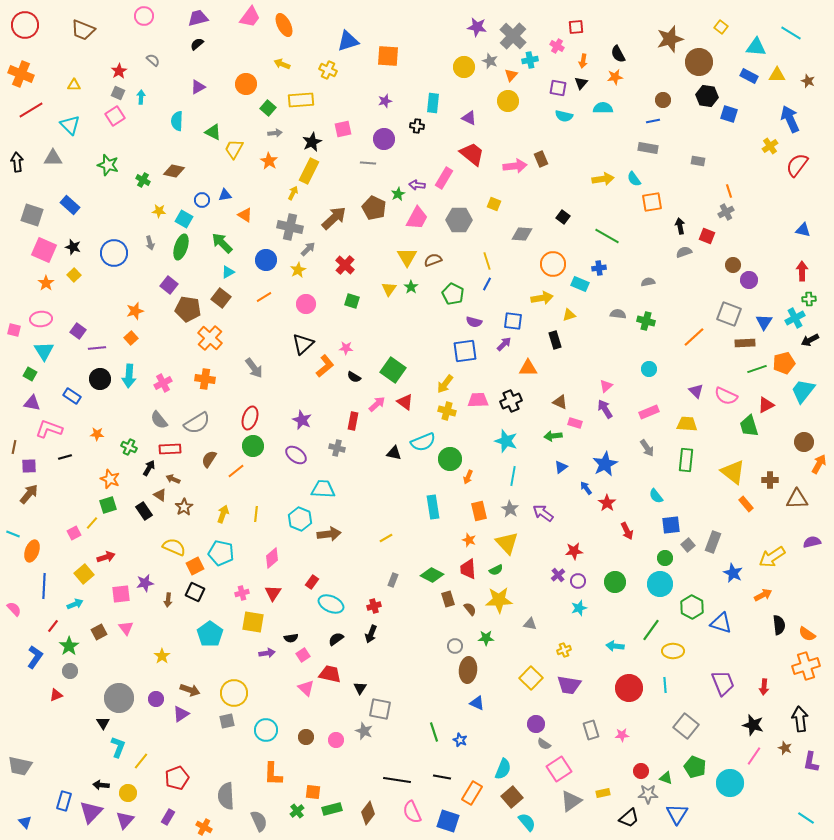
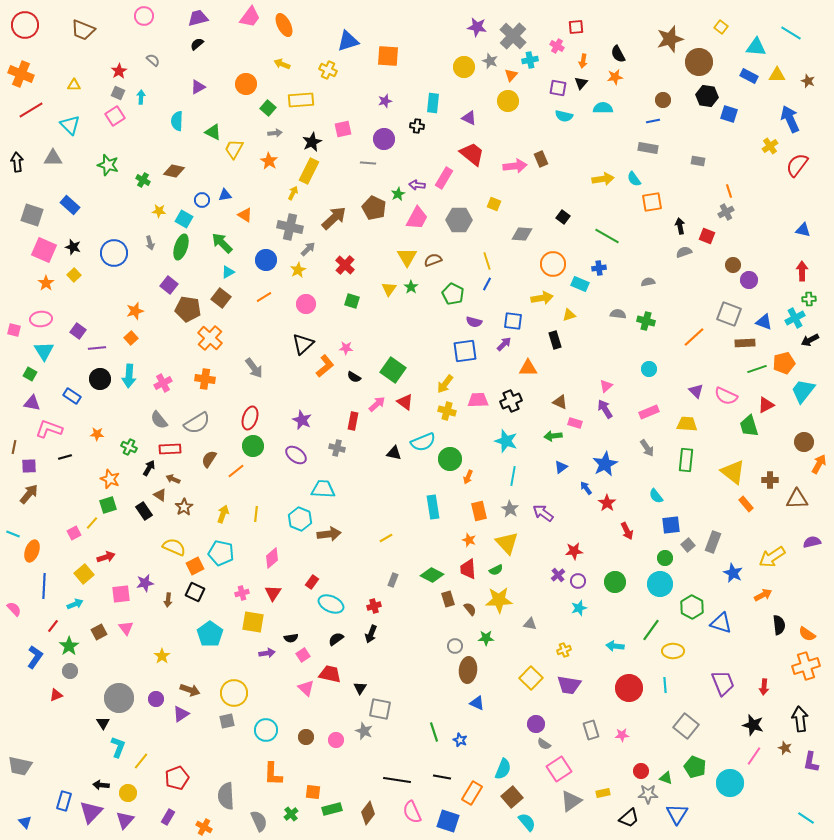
blue triangle at (764, 322): rotated 42 degrees counterclockwise
green cross at (297, 811): moved 6 px left, 3 px down
